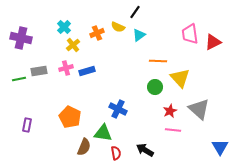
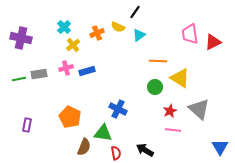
gray rectangle: moved 3 px down
yellow triangle: rotated 15 degrees counterclockwise
